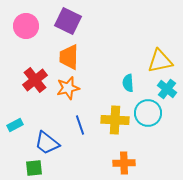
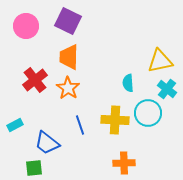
orange star: rotated 25 degrees counterclockwise
